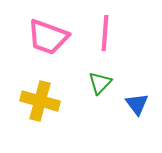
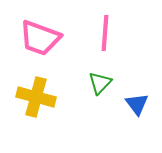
pink trapezoid: moved 8 px left, 1 px down
yellow cross: moved 4 px left, 4 px up
